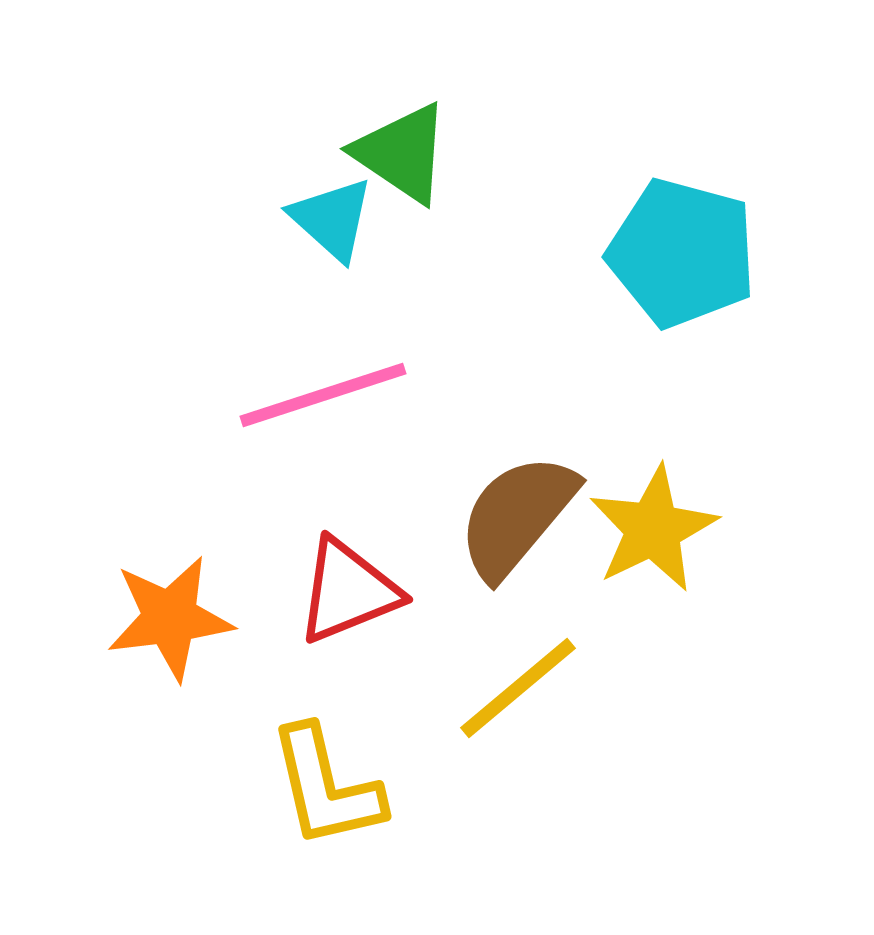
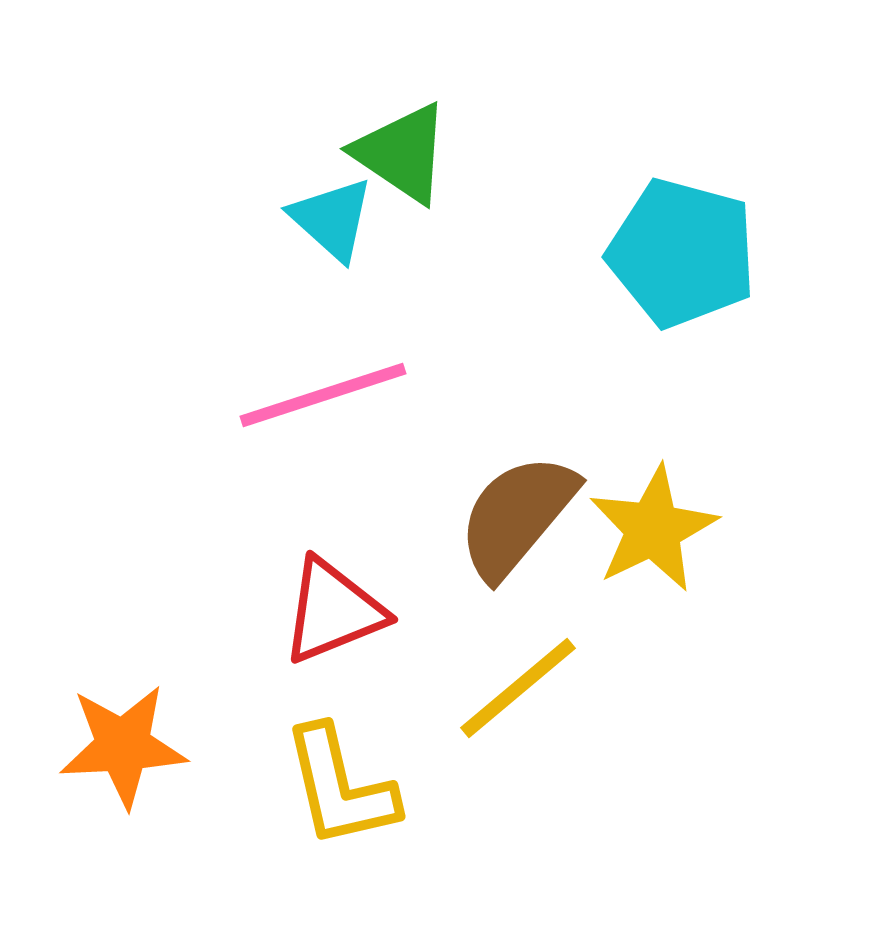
red triangle: moved 15 px left, 20 px down
orange star: moved 47 px left, 128 px down; rotated 4 degrees clockwise
yellow L-shape: moved 14 px right
